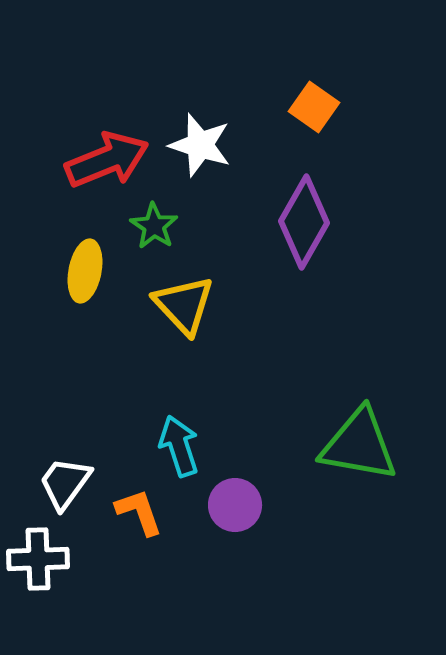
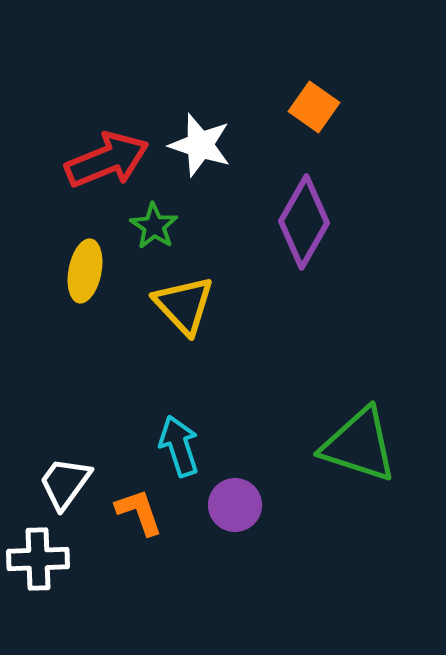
green triangle: rotated 8 degrees clockwise
